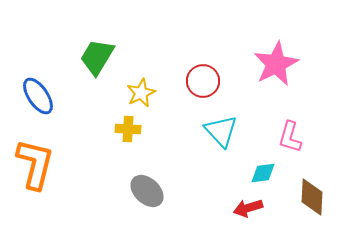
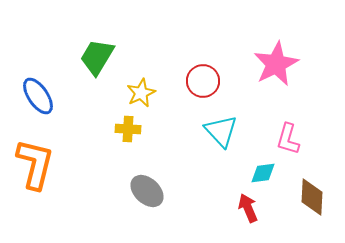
pink L-shape: moved 2 px left, 2 px down
red arrow: rotated 84 degrees clockwise
